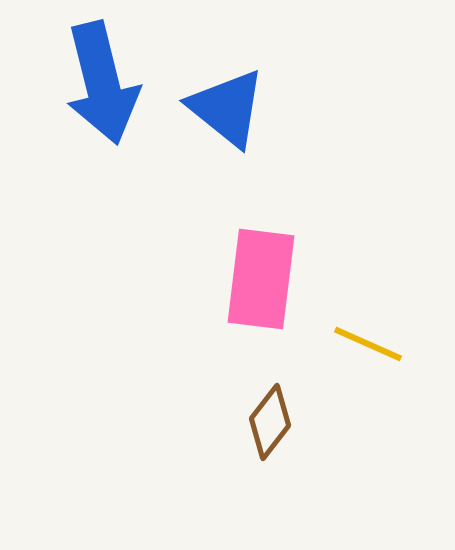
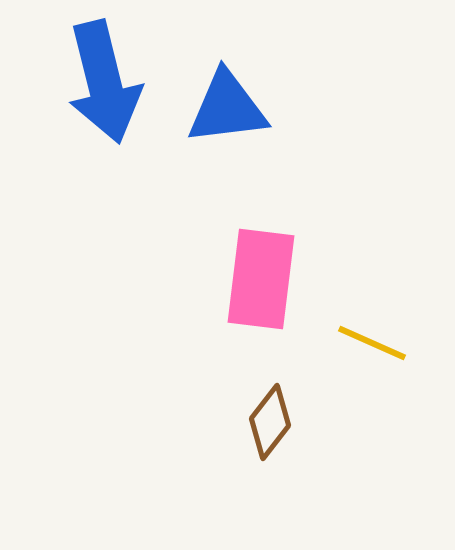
blue arrow: moved 2 px right, 1 px up
blue triangle: rotated 46 degrees counterclockwise
yellow line: moved 4 px right, 1 px up
